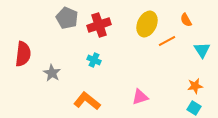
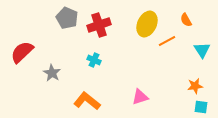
red semicircle: moved 1 px left, 2 px up; rotated 140 degrees counterclockwise
cyan square: moved 7 px right, 1 px up; rotated 24 degrees counterclockwise
